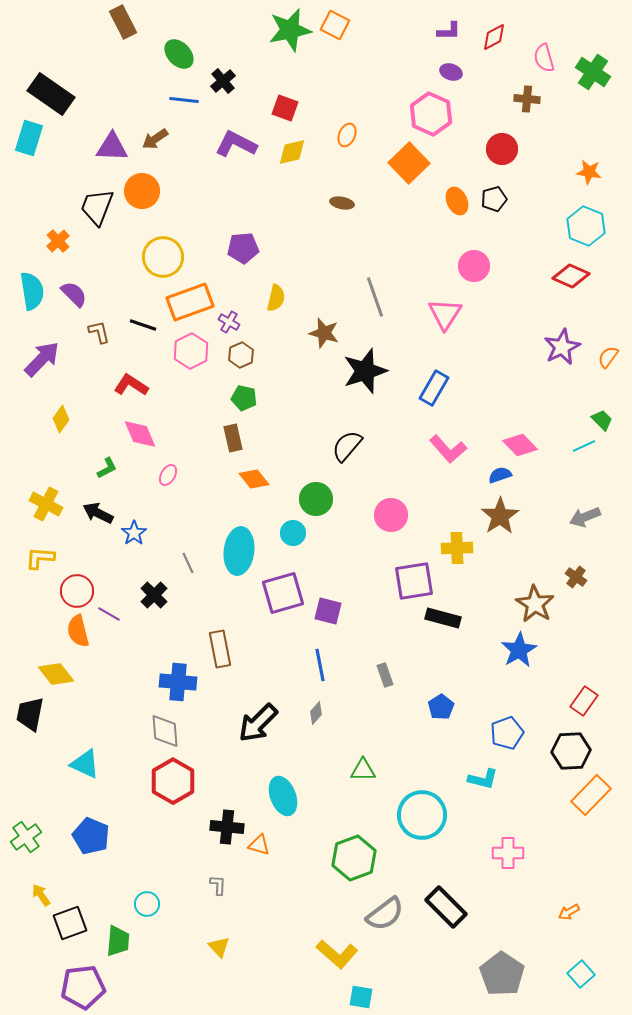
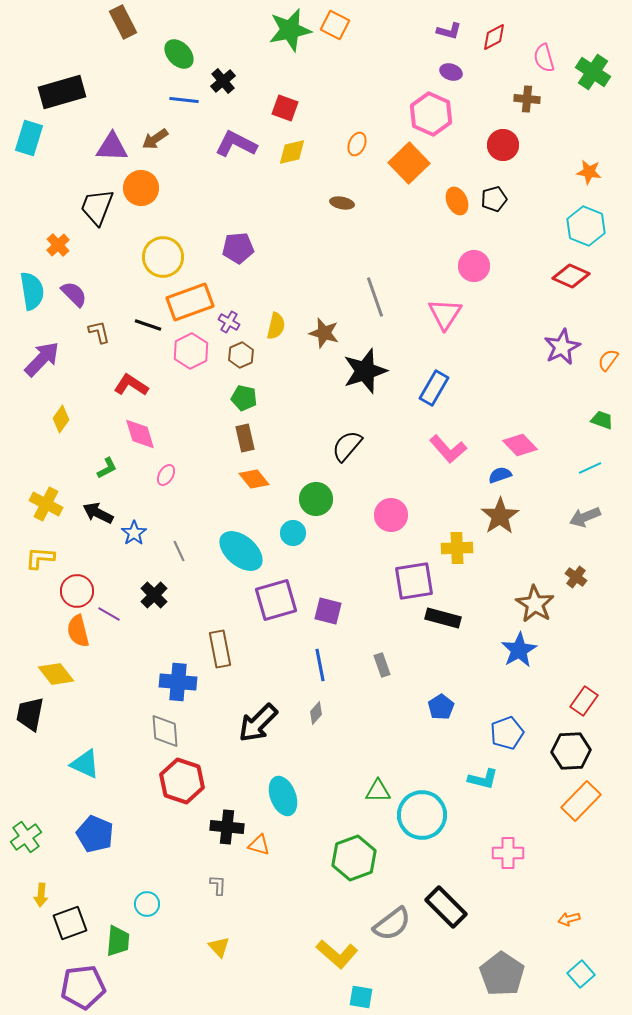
purple L-shape at (449, 31): rotated 15 degrees clockwise
black rectangle at (51, 94): moved 11 px right, 2 px up; rotated 51 degrees counterclockwise
orange ellipse at (347, 135): moved 10 px right, 9 px down
red circle at (502, 149): moved 1 px right, 4 px up
orange circle at (142, 191): moved 1 px left, 3 px up
orange cross at (58, 241): moved 4 px down
purple pentagon at (243, 248): moved 5 px left
yellow semicircle at (276, 298): moved 28 px down
black line at (143, 325): moved 5 px right
orange semicircle at (608, 357): moved 3 px down
green trapezoid at (602, 420): rotated 25 degrees counterclockwise
pink diamond at (140, 434): rotated 6 degrees clockwise
brown rectangle at (233, 438): moved 12 px right
cyan line at (584, 446): moved 6 px right, 22 px down
pink ellipse at (168, 475): moved 2 px left
cyan ellipse at (239, 551): moved 2 px right; rotated 57 degrees counterclockwise
gray line at (188, 563): moved 9 px left, 12 px up
purple square at (283, 593): moved 7 px left, 7 px down
gray rectangle at (385, 675): moved 3 px left, 10 px up
green triangle at (363, 770): moved 15 px right, 21 px down
red hexagon at (173, 781): moved 9 px right; rotated 12 degrees counterclockwise
orange rectangle at (591, 795): moved 10 px left, 6 px down
blue pentagon at (91, 836): moved 4 px right, 2 px up
yellow arrow at (41, 895): rotated 140 degrees counterclockwise
orange arrow at (569, 912): moved 7 px down; rotated 15 degrees clockwise
gray semicircle at (385, 914): moved 7 px right, 10 px down
